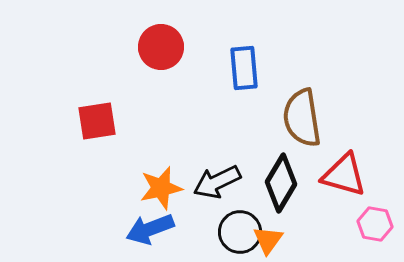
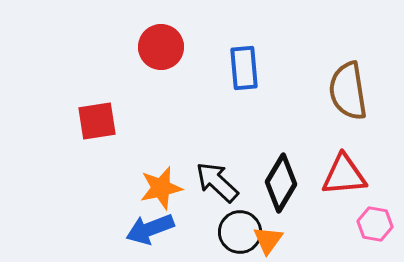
brown semicircle: moved 46 px right, 27 px up
red triangle: rotated 21 degrees counterclockwise
black arrow: rotated 69 degrees clockwise
